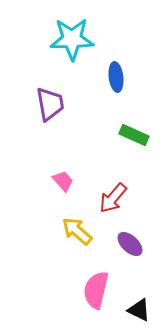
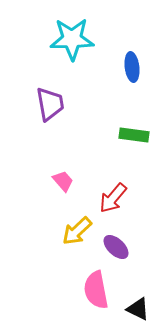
blue ellipse: moved 16 px right, 10 px up
green rectangle: rotated 16 degrees counterclockwise
yellow arrow: rotated 84 degrees counterclockwise
purple ellipse: moved 14 px left, 3 px down
pink semicircle: rotated 24 degrees counterclockwise
black triangle: moved 1 px left, 1 px up
